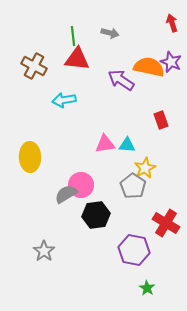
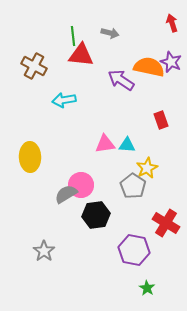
red triangle: moved 4 px right, 4 px up
yellow star: moved 2 px right
